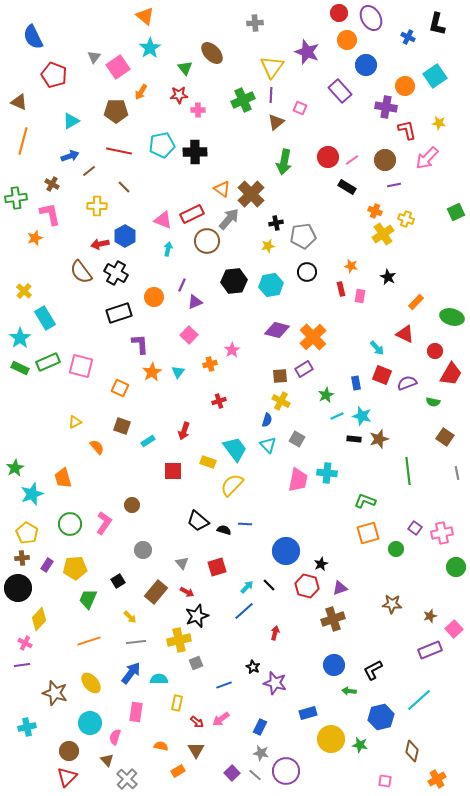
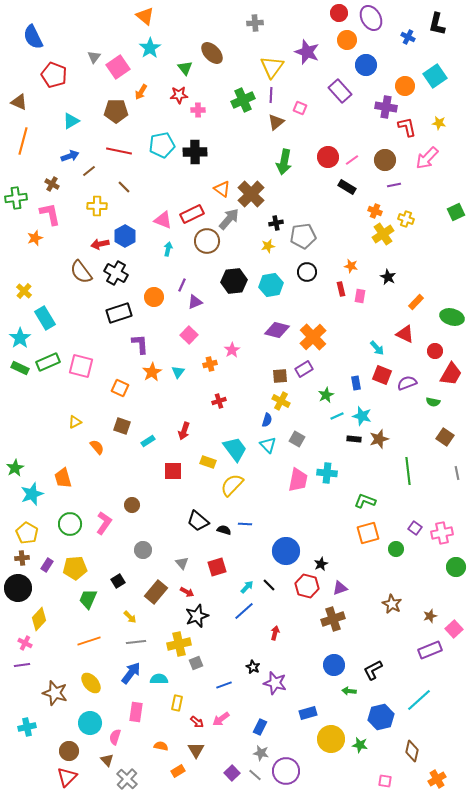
red L-shape at (407, 130): moved 3 px up
brown star at (392, 604): rotated 24 degrees clockwise
yellow cross at (179, 640): moved 4 px down
